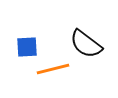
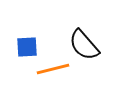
black semicircle: moved 2 px left, 1 px down; rotated 12 degrees clockwise
